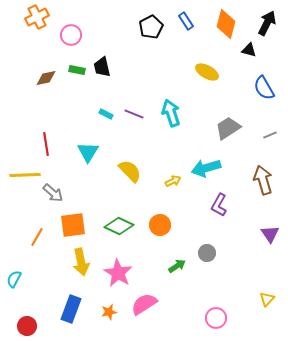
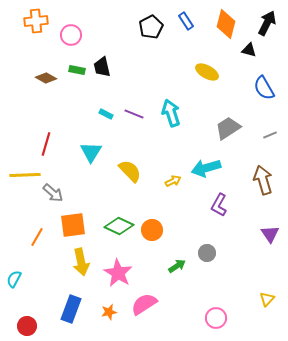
orange cross at (37, 17): moved 1 px left, 4 px down; rotated 20 degrees clockwise
brown diamond at (46, 78): rotated 40 degrees clockwise
red line at (46, 144): rotated 25 degrees clockwise
cyan triangle at (88, 152): moved 3 px right
orange circle at (160, 225): moved 8 px left, 5 px down
